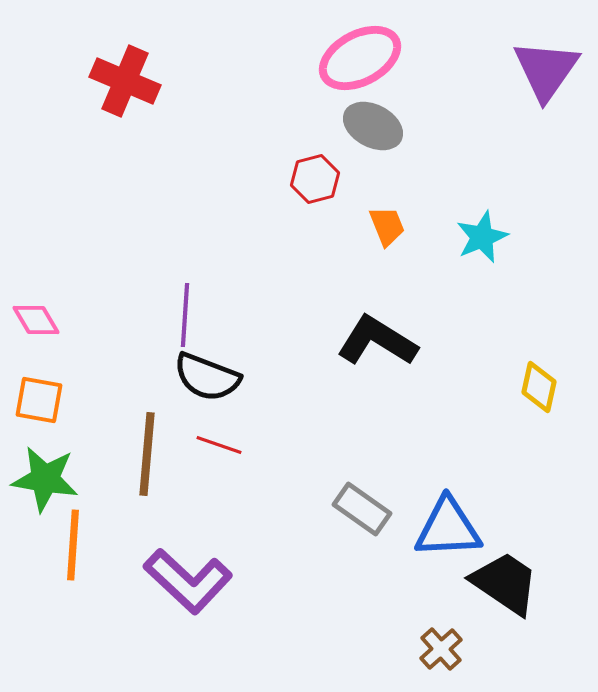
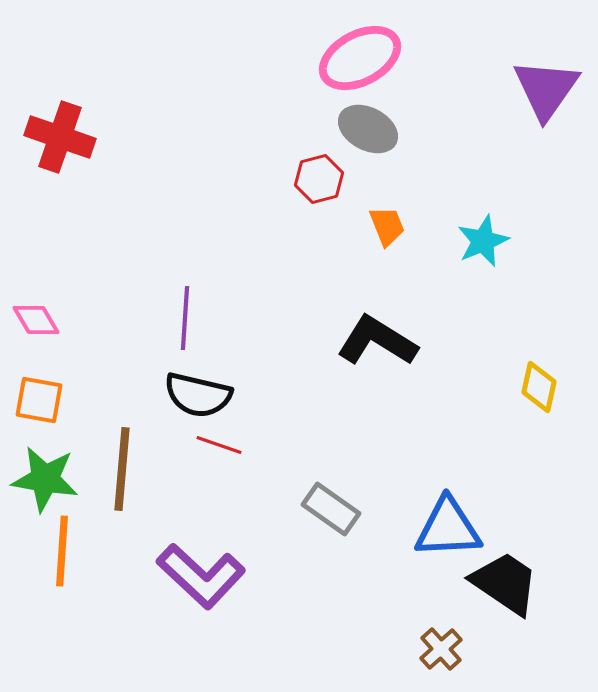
purple triangle: moved 19 px down
red cross: moved 65 px left, 56 px down; rotated 4 degrees counterclockwise
gray ellipse: moved 5 px left, 3 px down
red hexagon: moved 4 px right
cyan star: moved 1 px right, 4 px down
purple line: moved 3 px down
black semicircle: moved 9 px left, 18 px down; rotated 8 degrees counterclockwise
brown line: moved 25 px left, 15 px down
gray rectangle: moved 31 px left
orange line: moved 11 px left, 6 px down
purple L-shape: moved 13 px right, 5 px up
